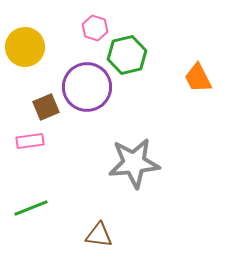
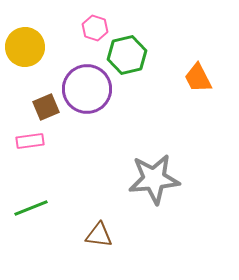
purple circle: moved 2 px down
gray star: moved 20 px right, 16 px down
